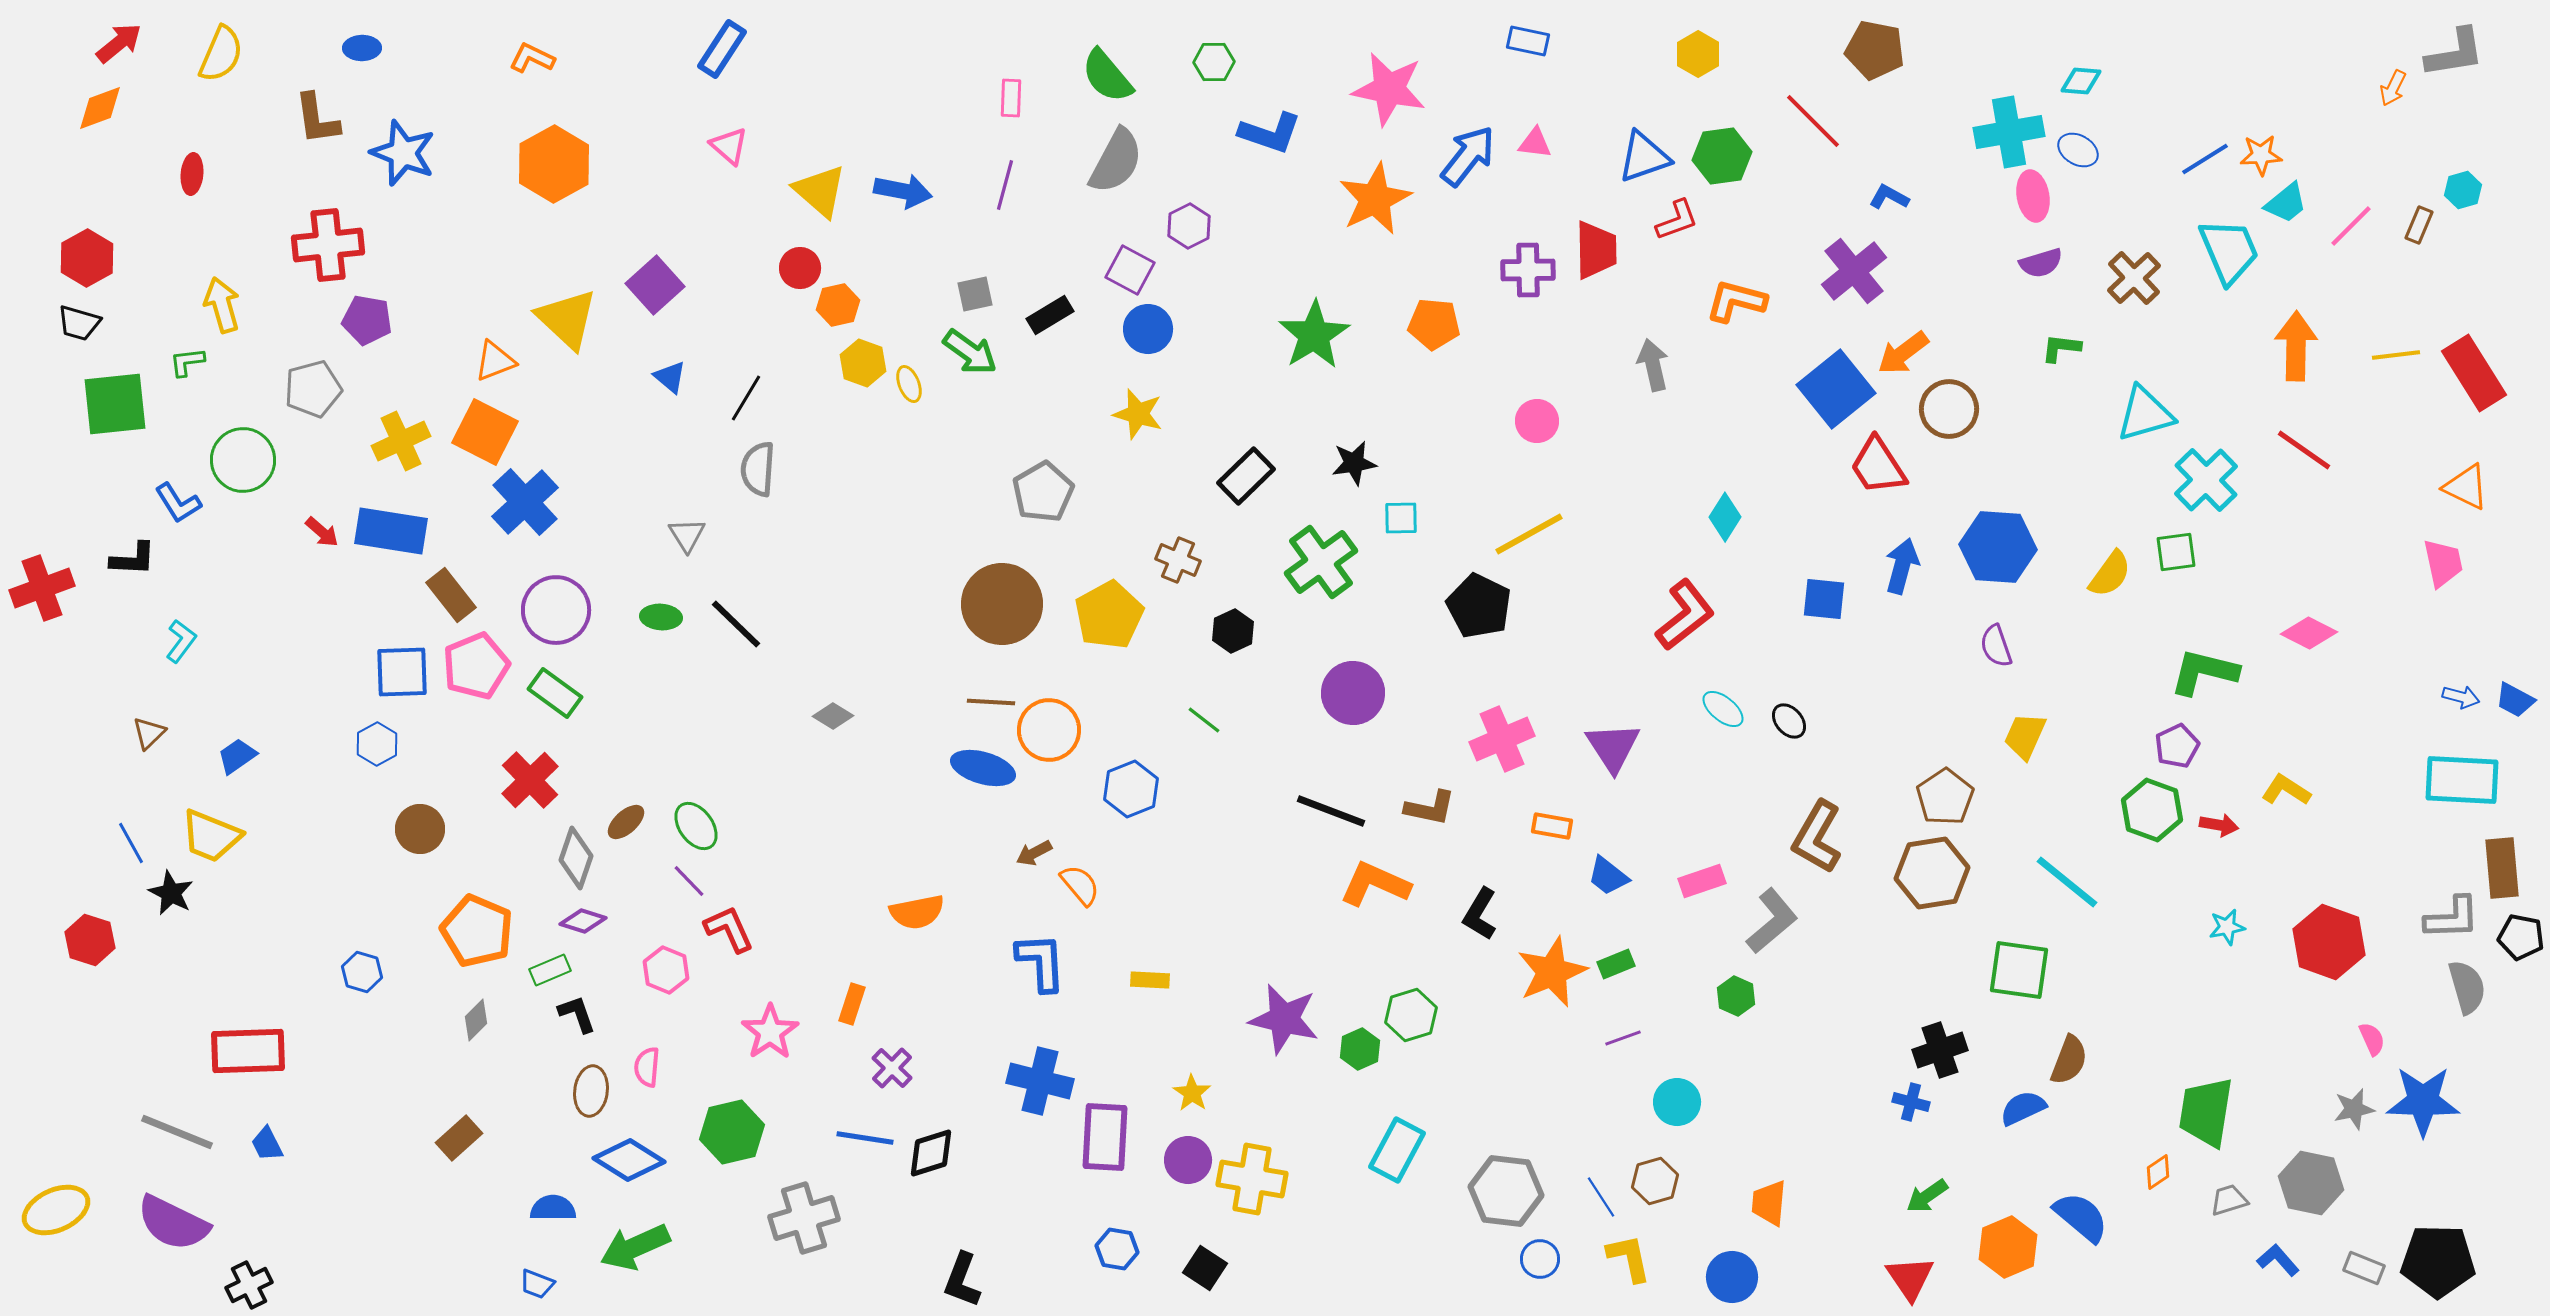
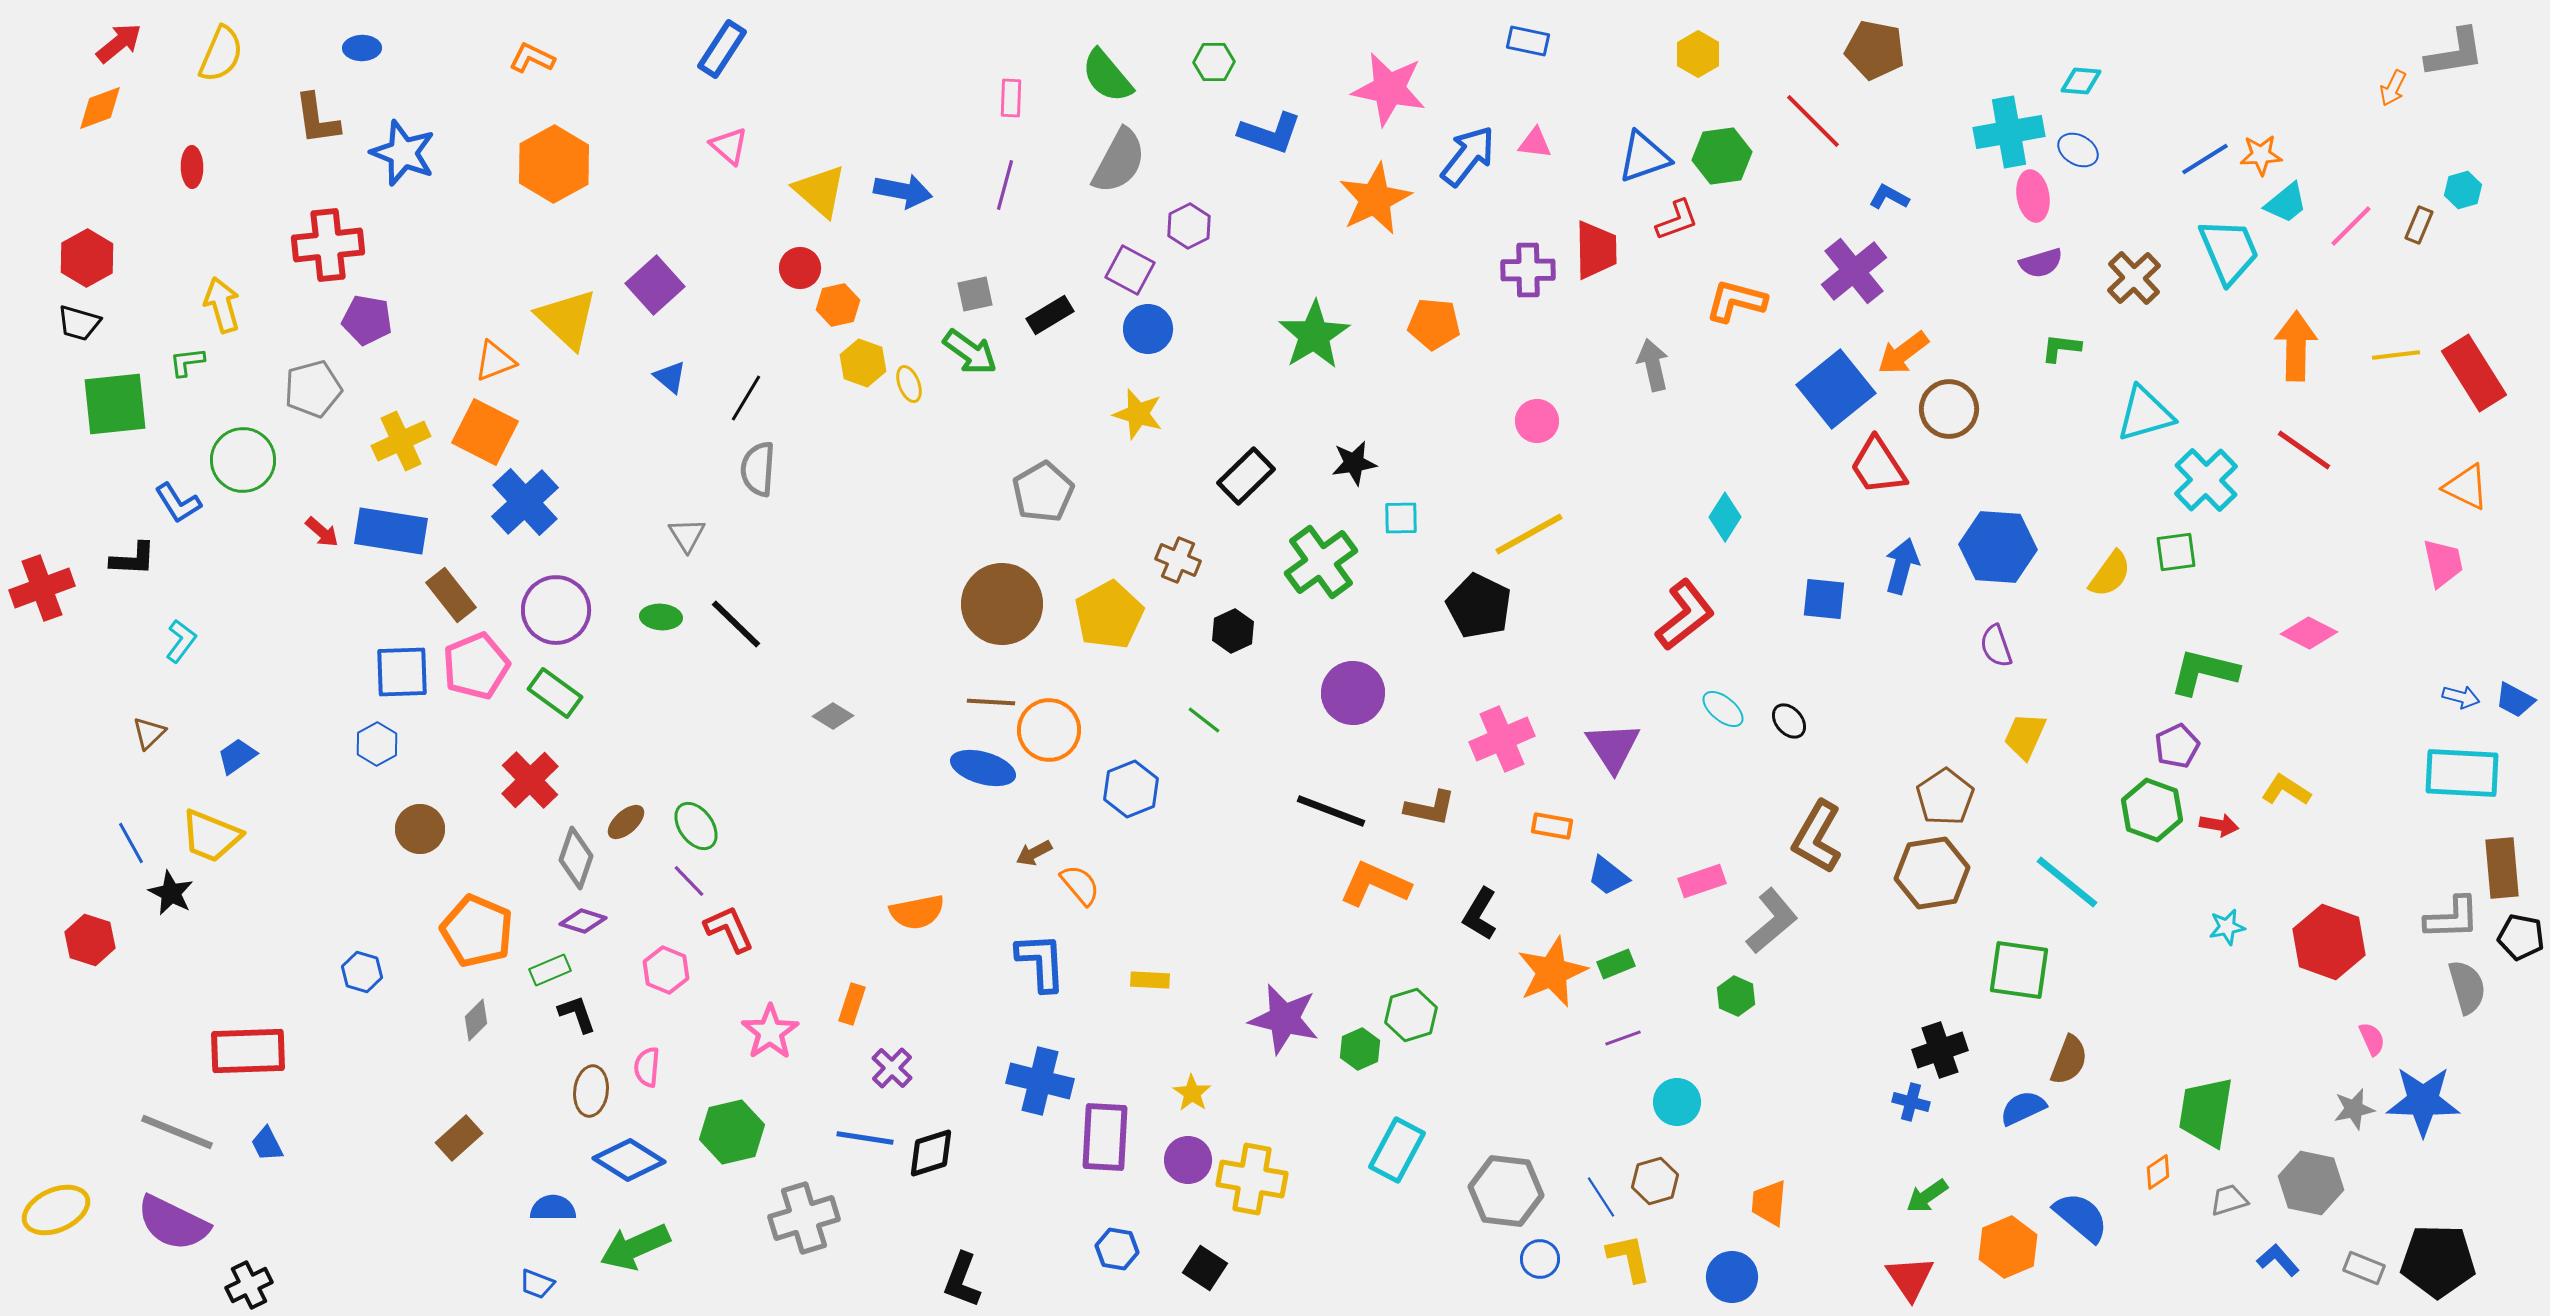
gray semicircle at (1116, 161): moved 3 px right
red ellipse at (192, 174): moved 7 px up; rotated 6 degrees counterclockwise
cyan rectangle at (2462, 780): moved 7 px up
